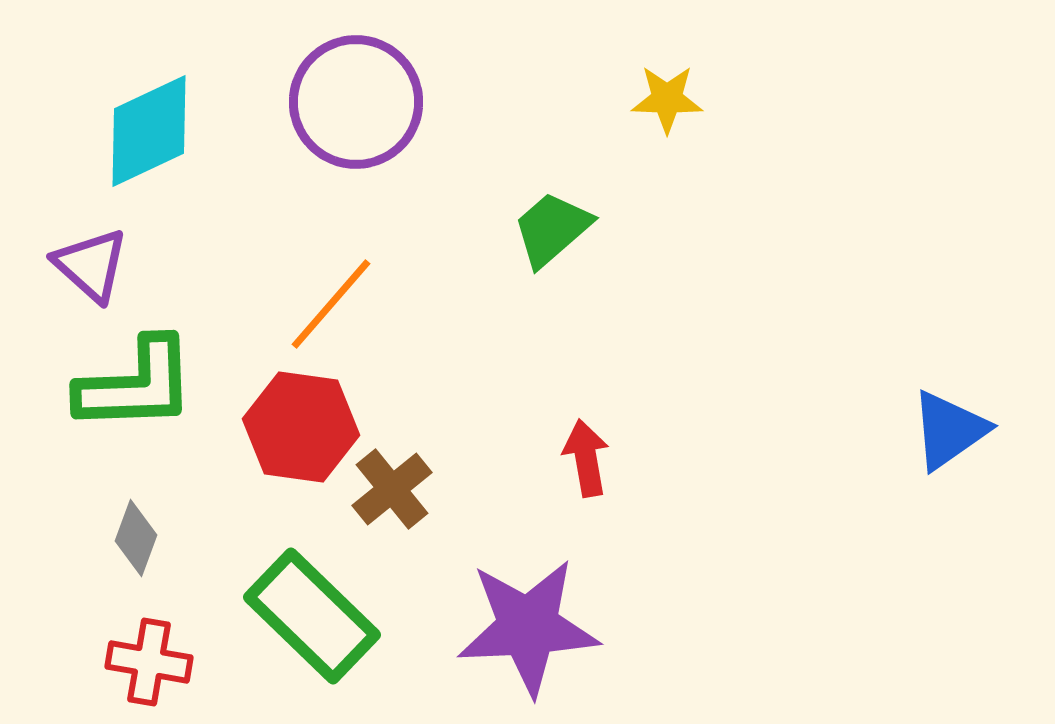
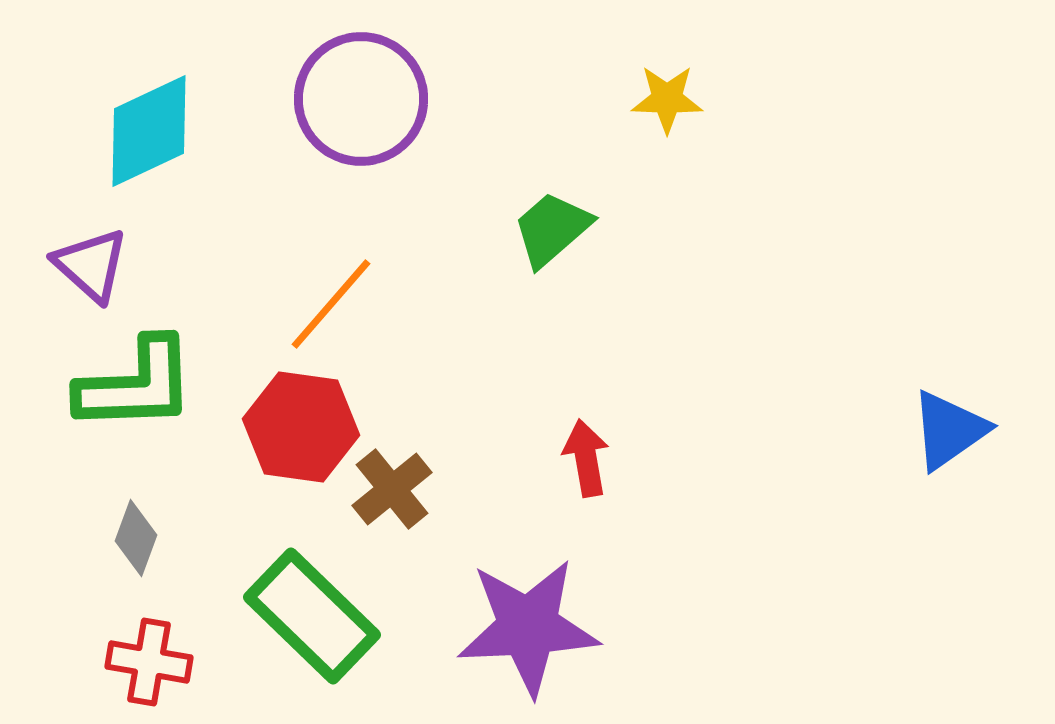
purple circle: moved 5 px right, 3 px up
